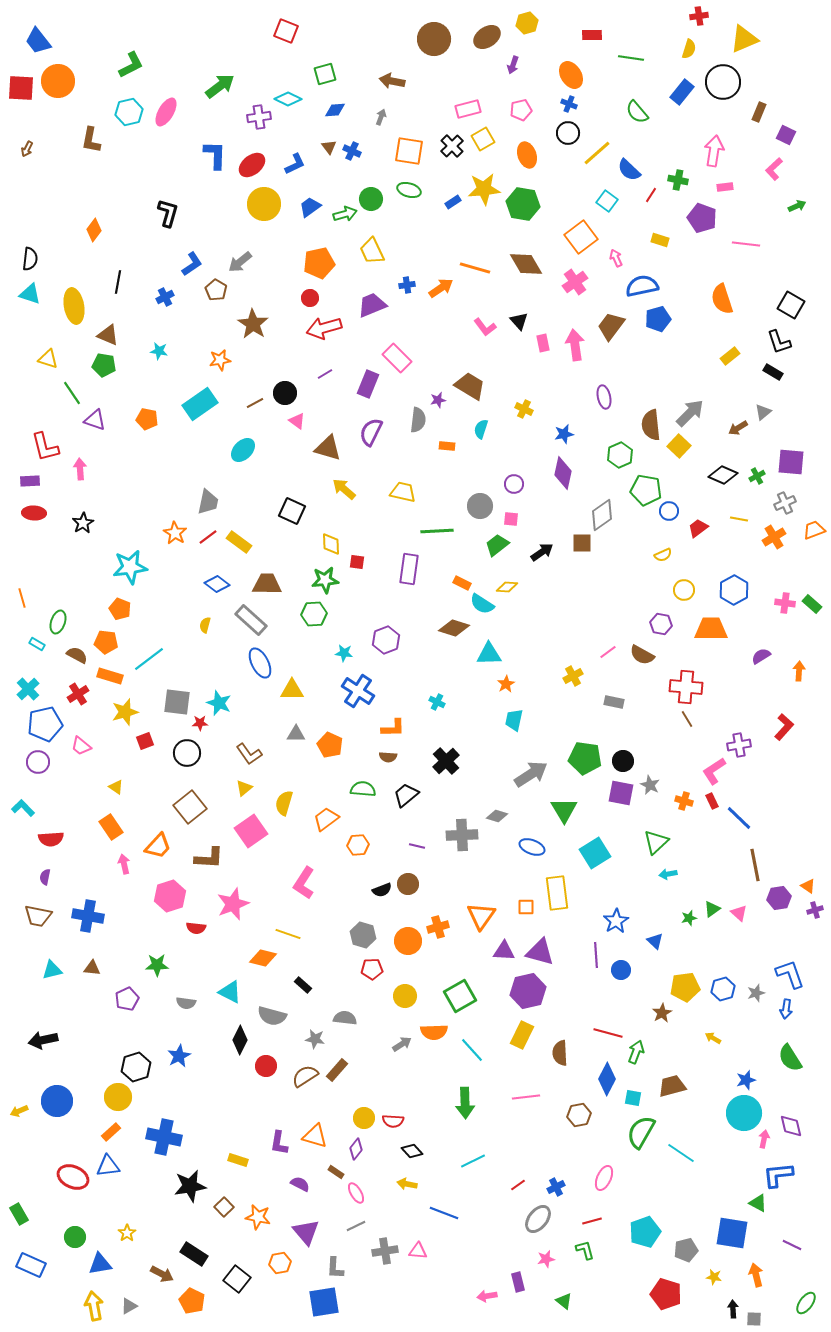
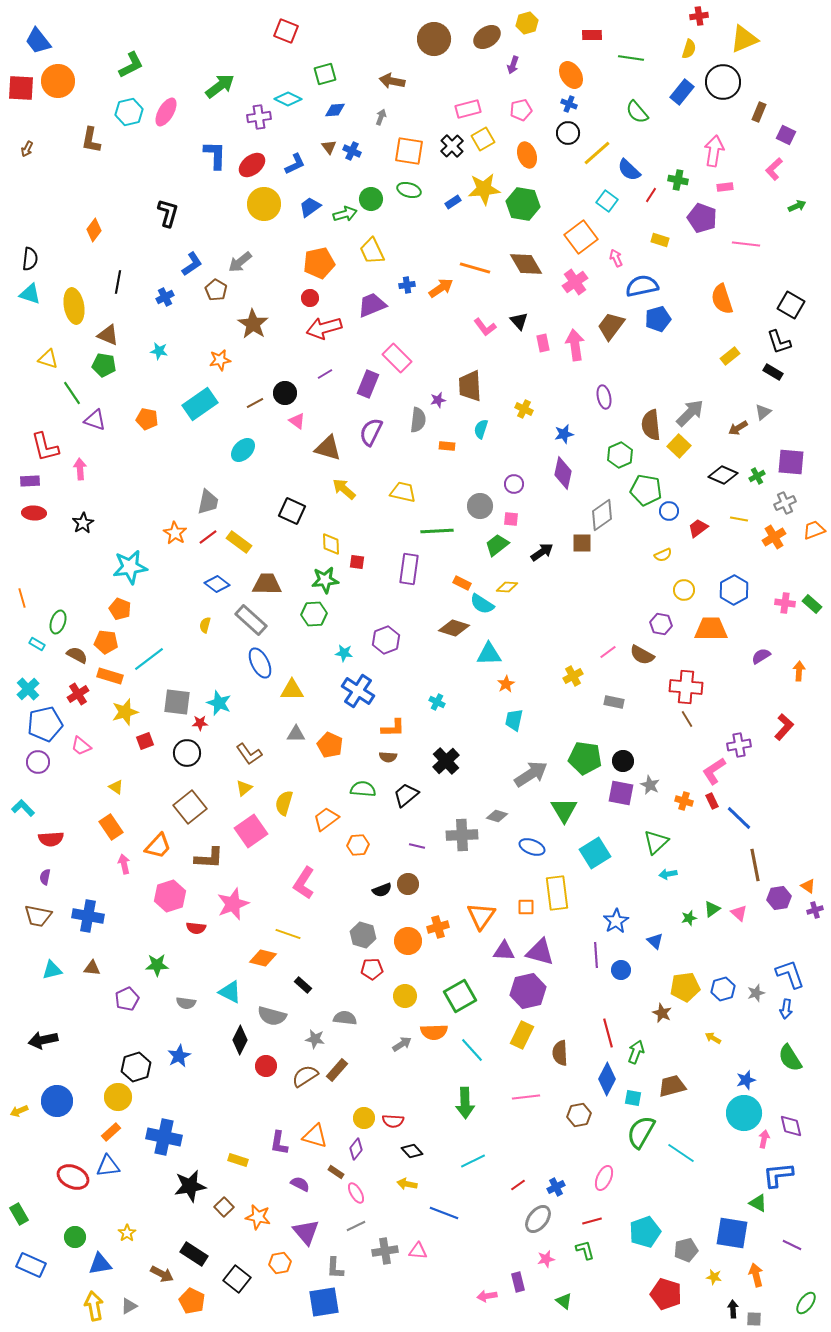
brown trapezoid at (470, 386): rotated 124 degrees counterclockwise
brown star at (662, 1013): rotated 18 degrees counterclockwise
red line at (608, 1033): rotated 60 degrees clockwise
